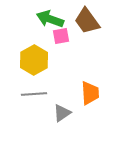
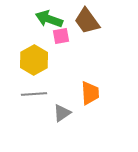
green arrow: moved 1 px left
